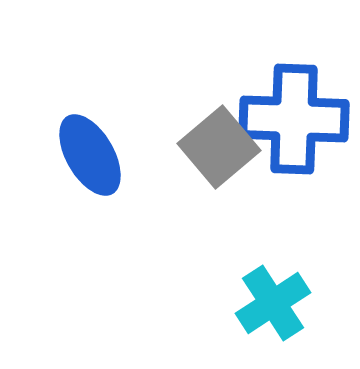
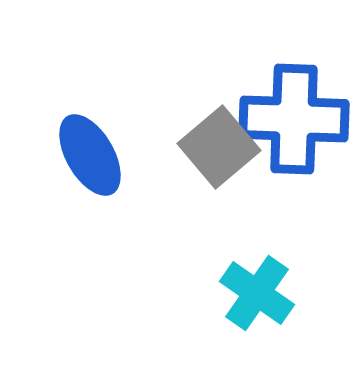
cyan cross: moved 16 px left, 10 px up; rotated 22 degrees counterclockwise
